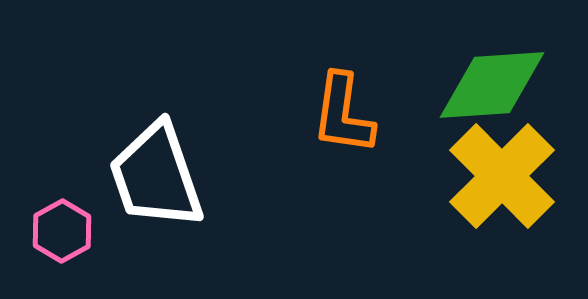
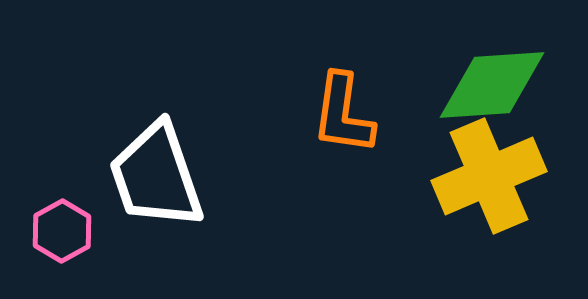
yellow cross: moved 13 px left; rotated 22 degrees clockwise
